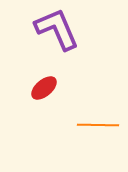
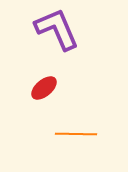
orange line: moved 22 px left, 9 px down
